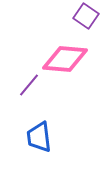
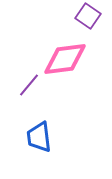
purple square: moved 2 px right
pink diamond: rotated 12 degrees counterclockwise
